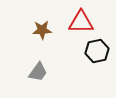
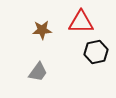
black hexagon: moved 1 px left, 1 px down
